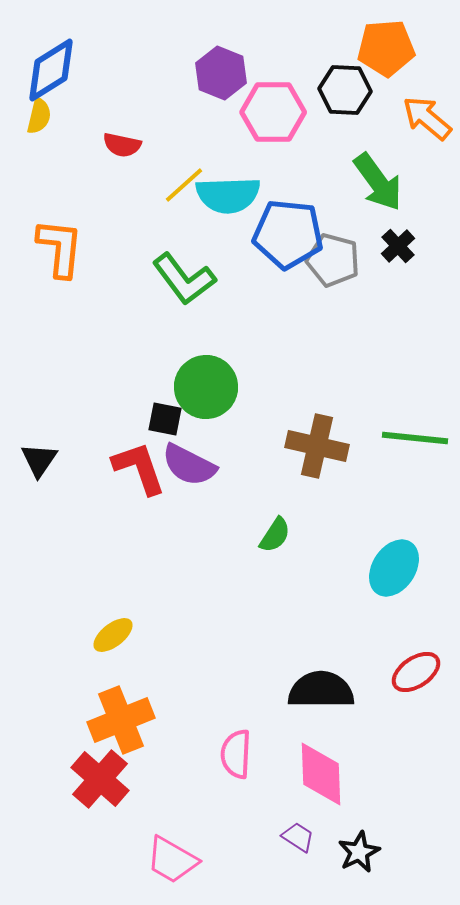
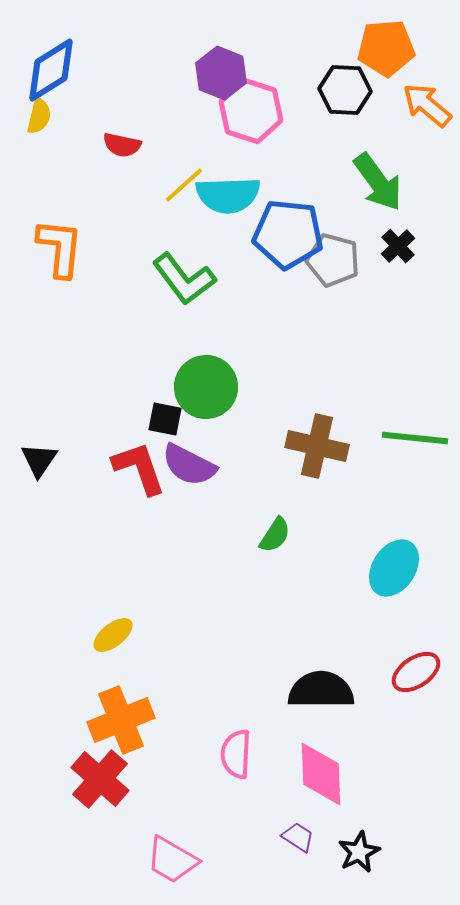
pink hexagon: moved 22 px left, 1 px up; rotated 18 degrees clockwise
orange arrow: moved 13 px up
